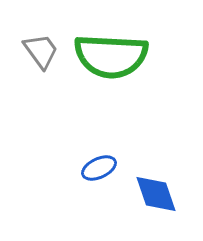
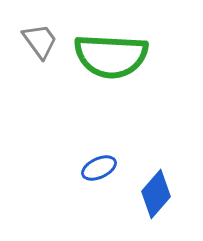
gray trapezoid: moved 1 px left, 10 px up
blue diamond: rotated 60 degrees clockwise
